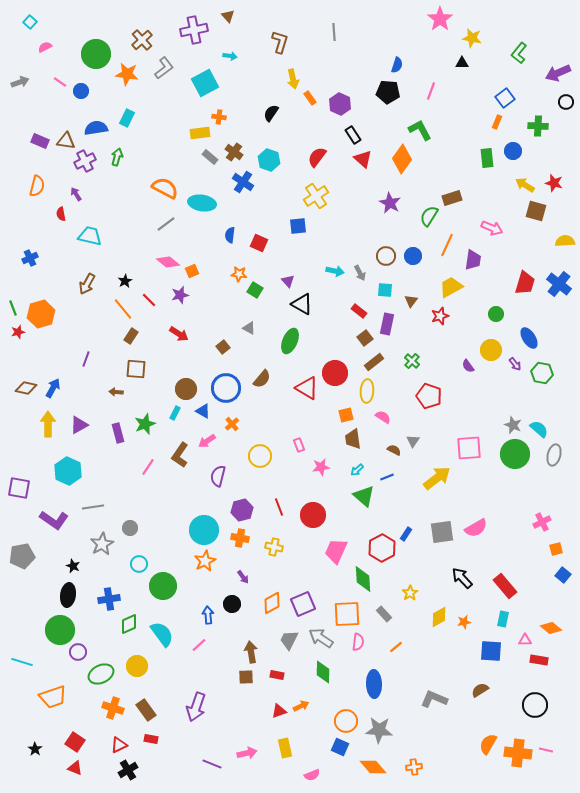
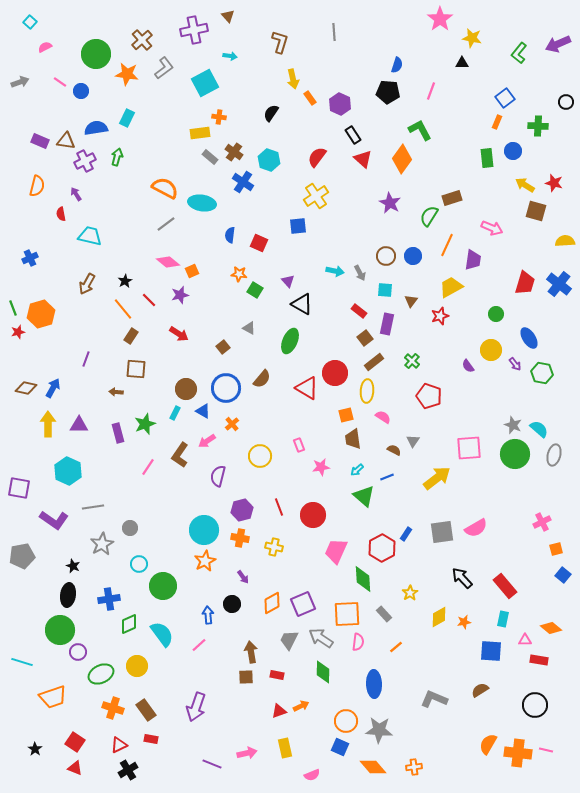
purple arrow at (558, 73): moved 29 px up
purple triangle at (79, 425): rotated 30 degrees clockwise
